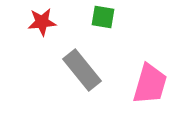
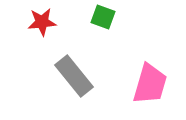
green square: rotated 10 degrees clockwise
gray rectangle: moved 8 px left, 6 px down
